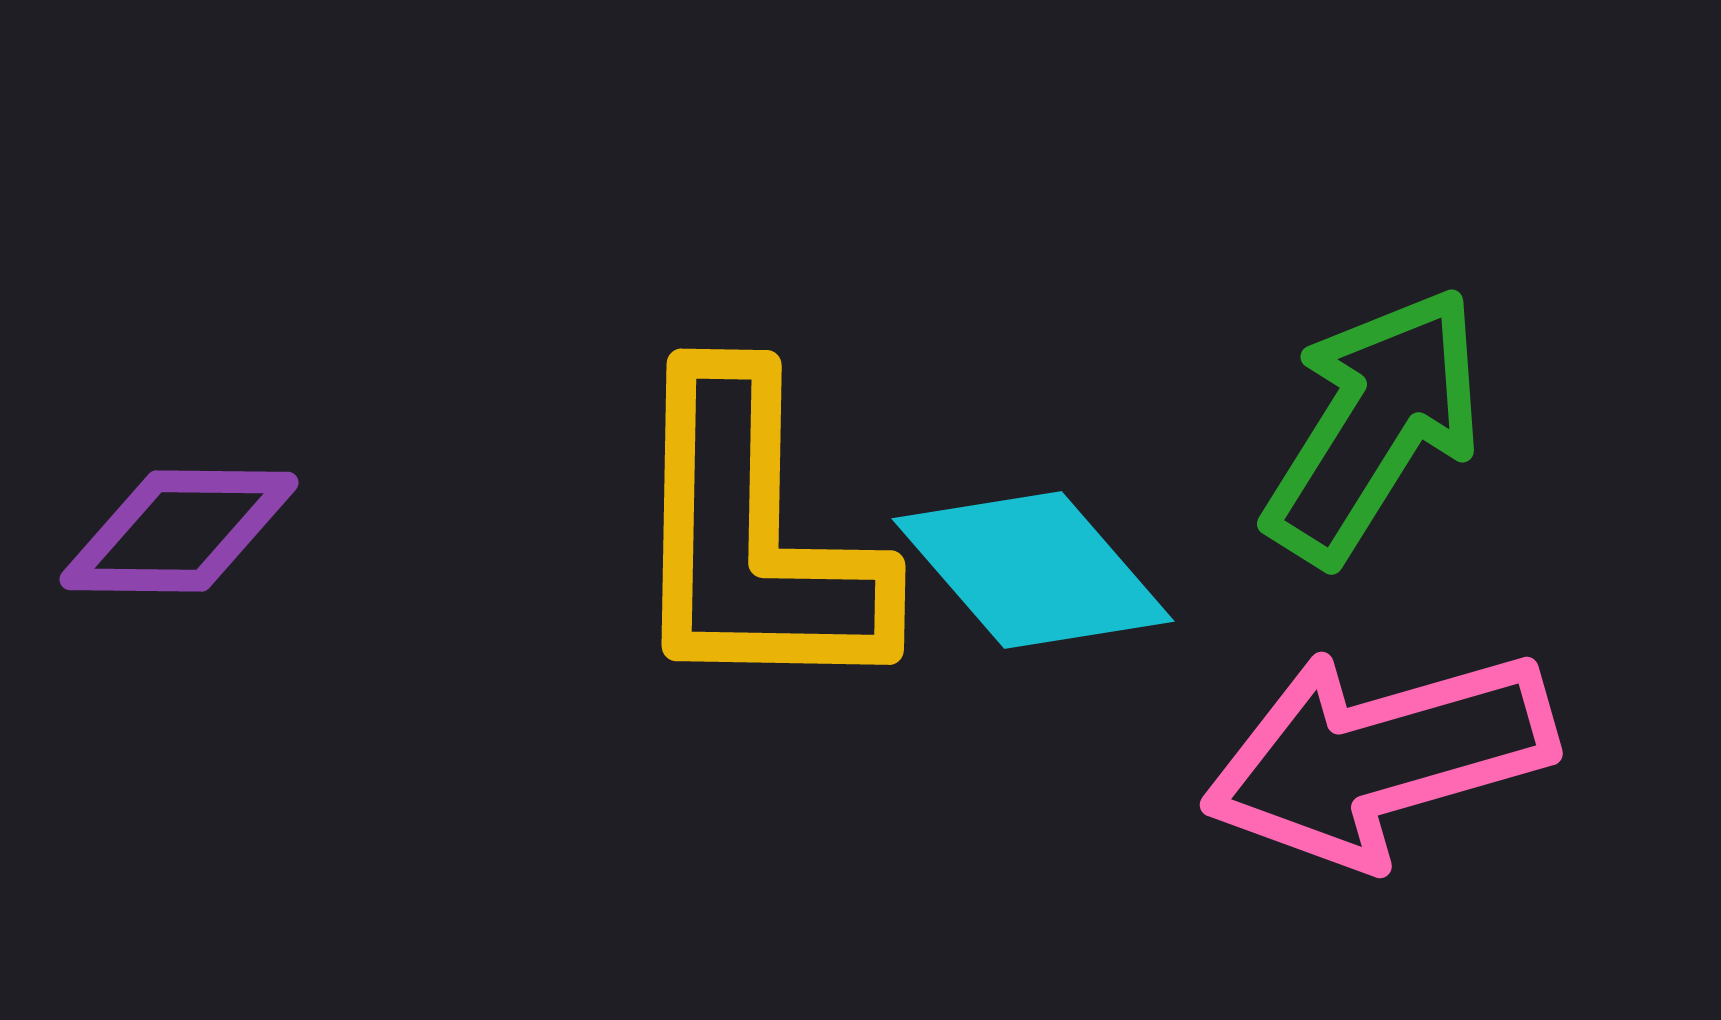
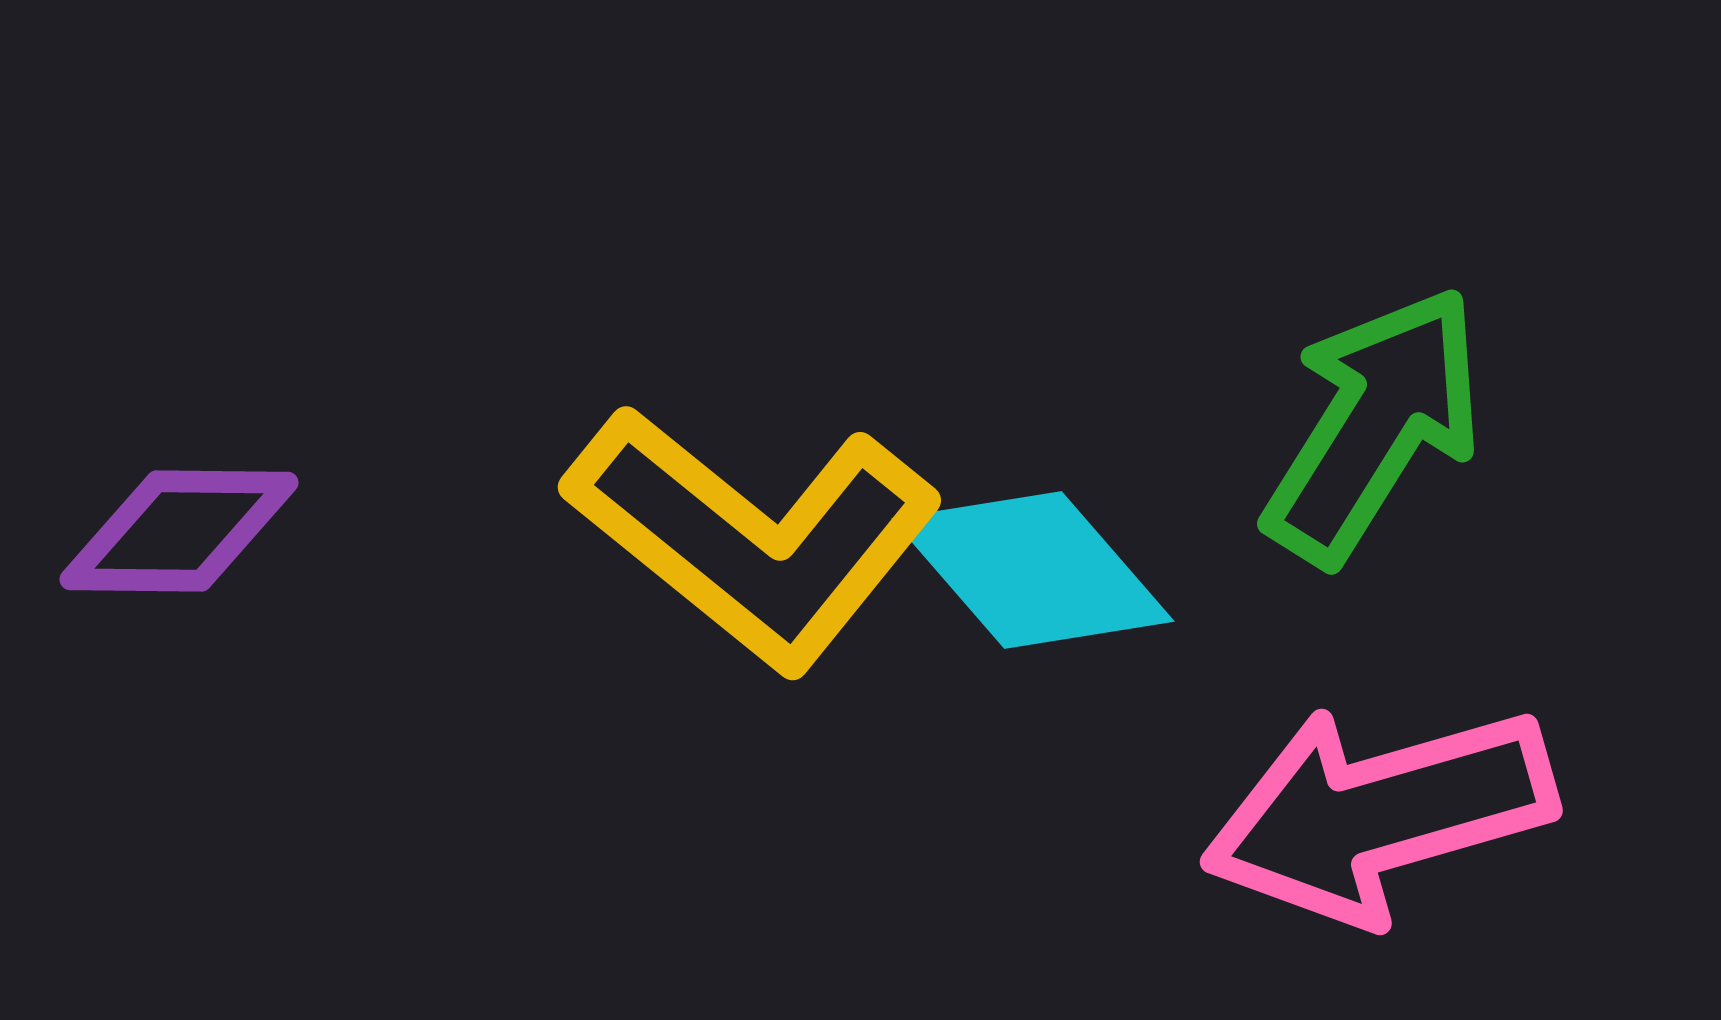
yellow L-shape: rotated 52 degrees counterclockwise
pink arrow: moved 57 px down
